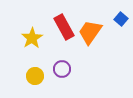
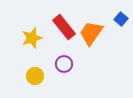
red rectangle: rotated 10 degrees counterclockwise
orange trapezoid: moved 1 px right, 1 px down
yellow star: rotated 15 degrees clockwise
purple circle: moved 2 px right, 5 px up
